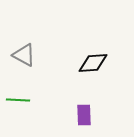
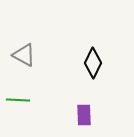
black diamond: rotated 60 degrees counterclockwise
